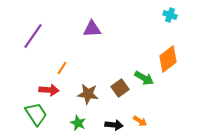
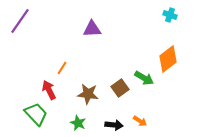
purple line: moved 13 px left, 15 px up
red arrow: rotated 120 degrees counterclockwise
green trapezoid: rotated 10 degrees counterclockwise
